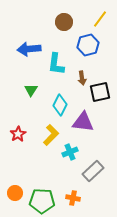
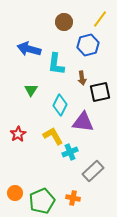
blue arrow: rotated 20 degrees clockwise
yellow L-shape: moved 2 px right, 1 px down; rotated 75 degrees counterclockwise
green pentagon: rotated 25 degrees counterclockwise
